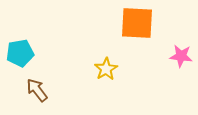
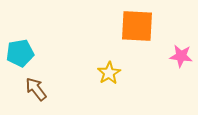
orange square: moved 3 px down
yellow star: moved 3 px right, 4 px down
brown arrow: moved 1 px left, 1 px up
